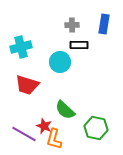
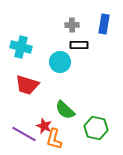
cyan cross: rotated 30 degrees clockwise
